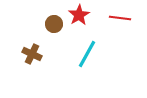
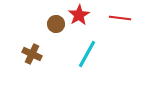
brown circle: moved 2 px right
